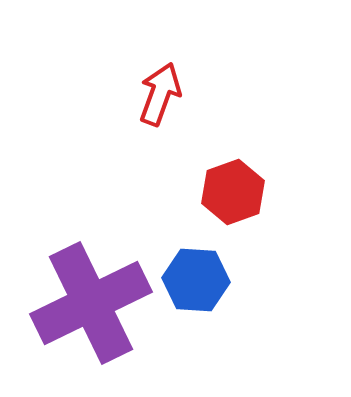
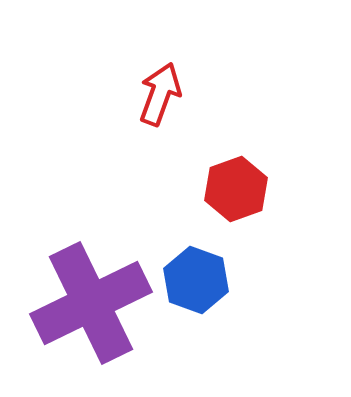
red hexagon: moved 3 px right, 3 px up
blue hexagon: rotated 16 degrees clockwise
